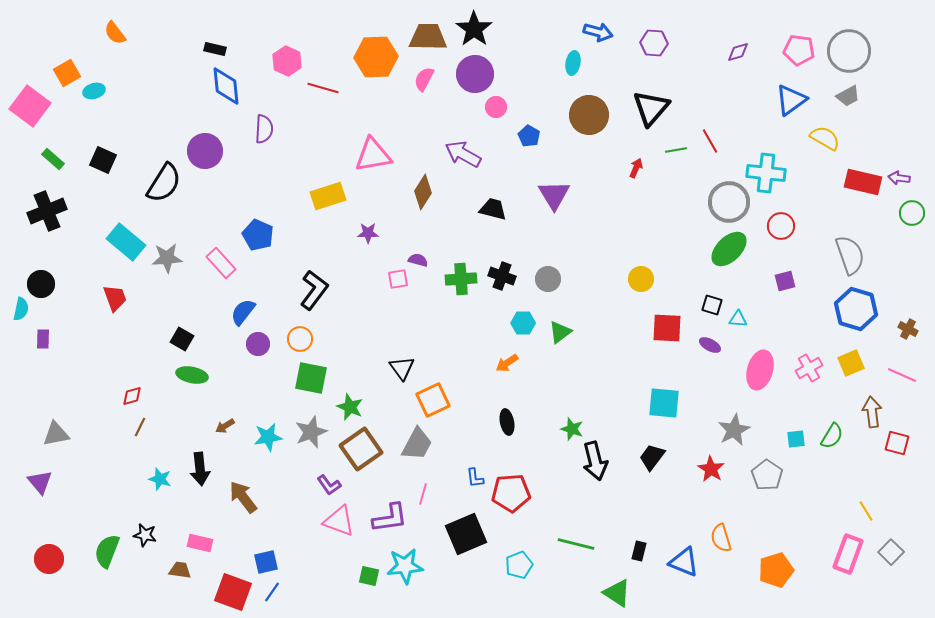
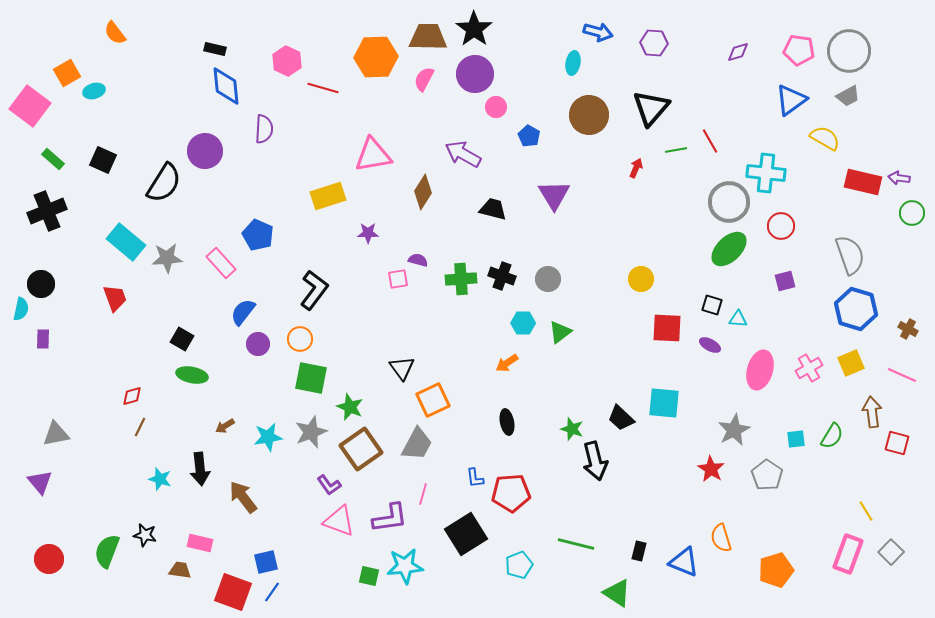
black trapezoid at (652, 457): moved 31 px left, 39 px up; rotated 84 degrees counterclockwise
black square at (466, 534): rotated 9 degrees counterclockwise
